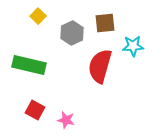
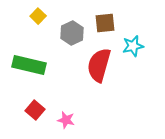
cyan star: rotated 10 degrees counterclockwise
red semicircle: moved 1 px left, 1 px up
red square: rotated 12 degrees clockwise
